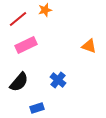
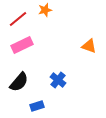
pink rectangle: moved 4 px left
blue rectangle: moved 2 px up
